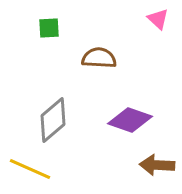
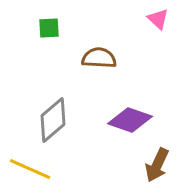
brown arrow: rotated 68 degrees counterclockwise
